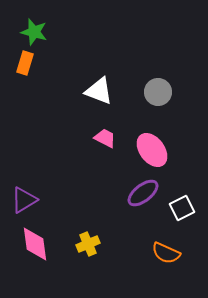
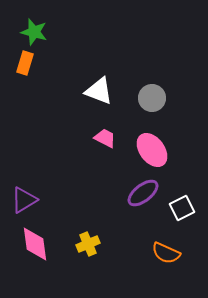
gray circle: moved 6 px left, 6 px down
